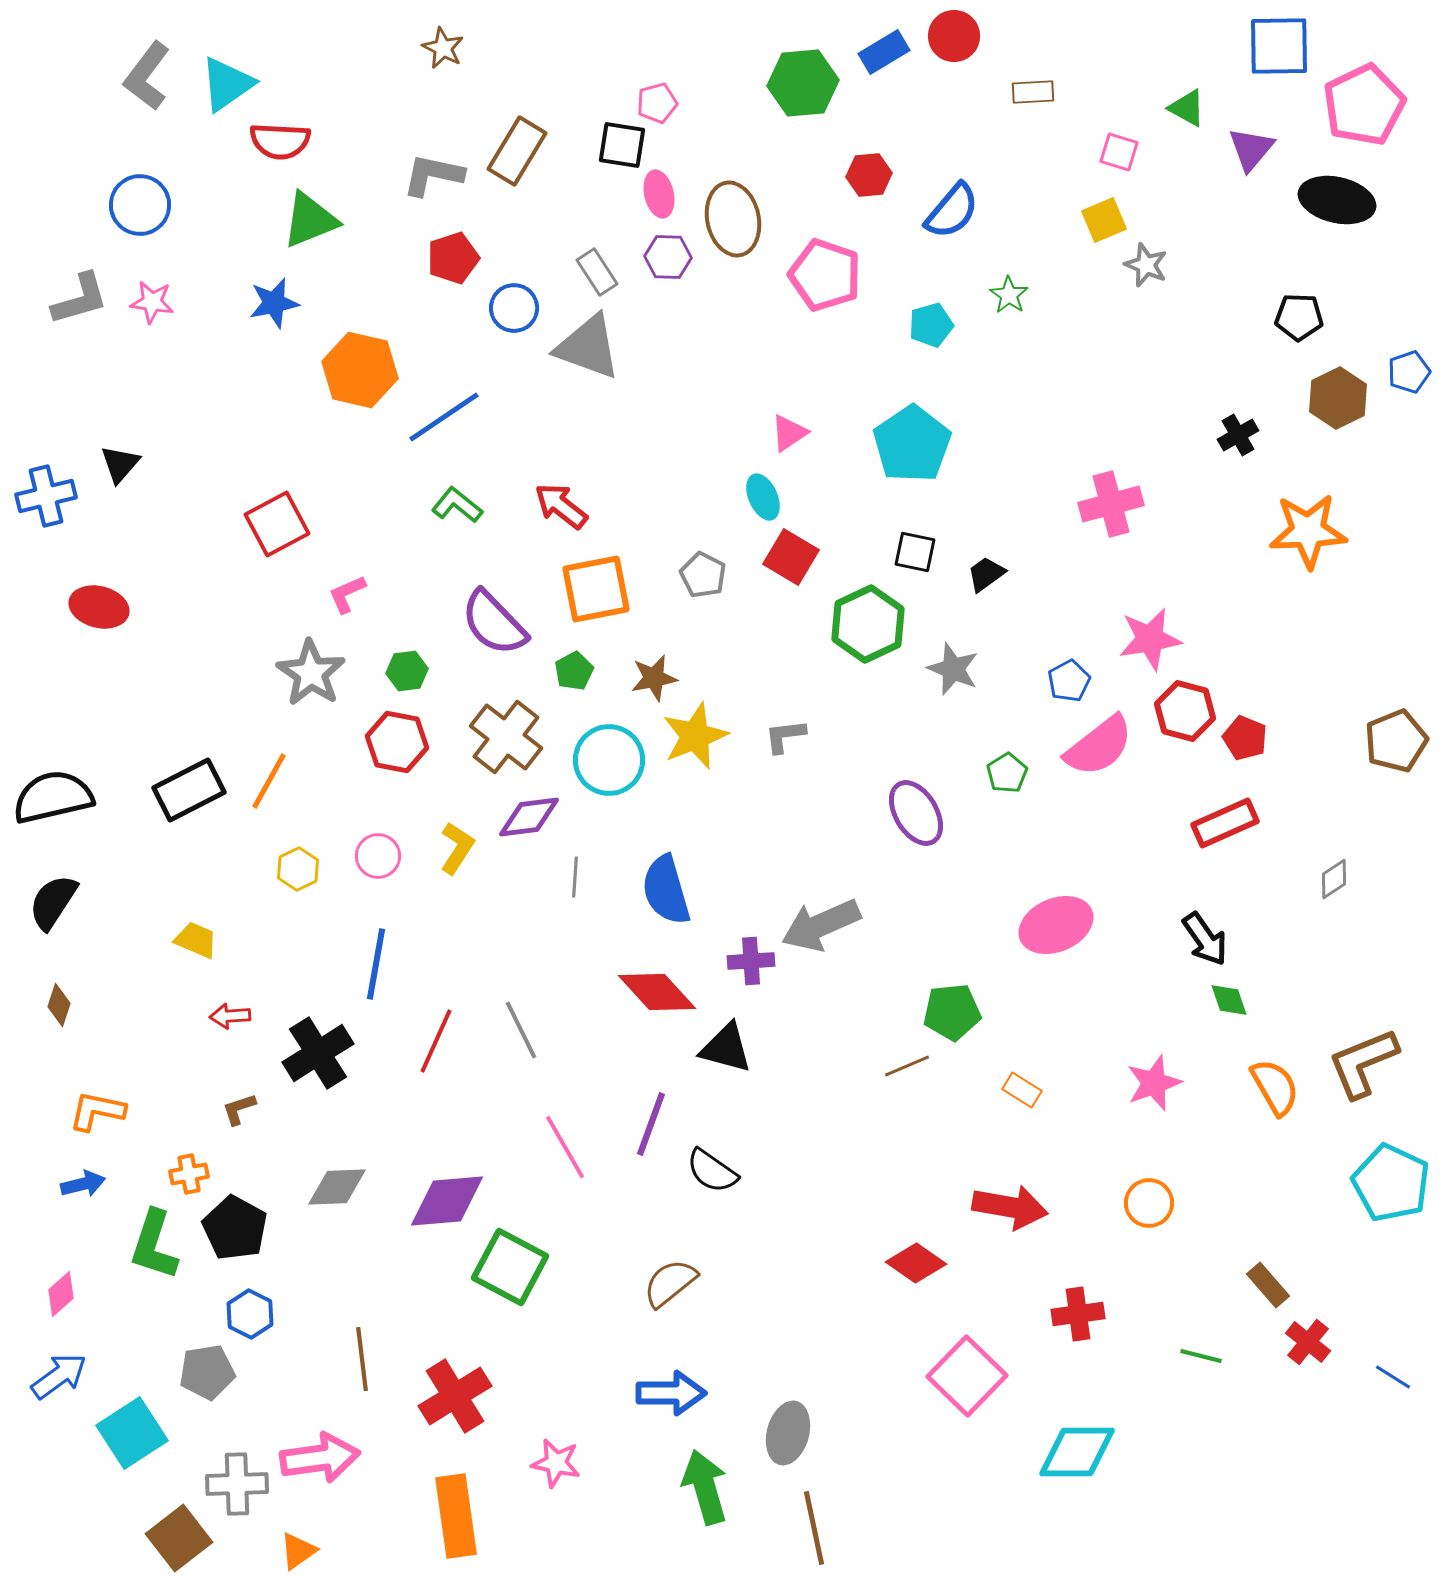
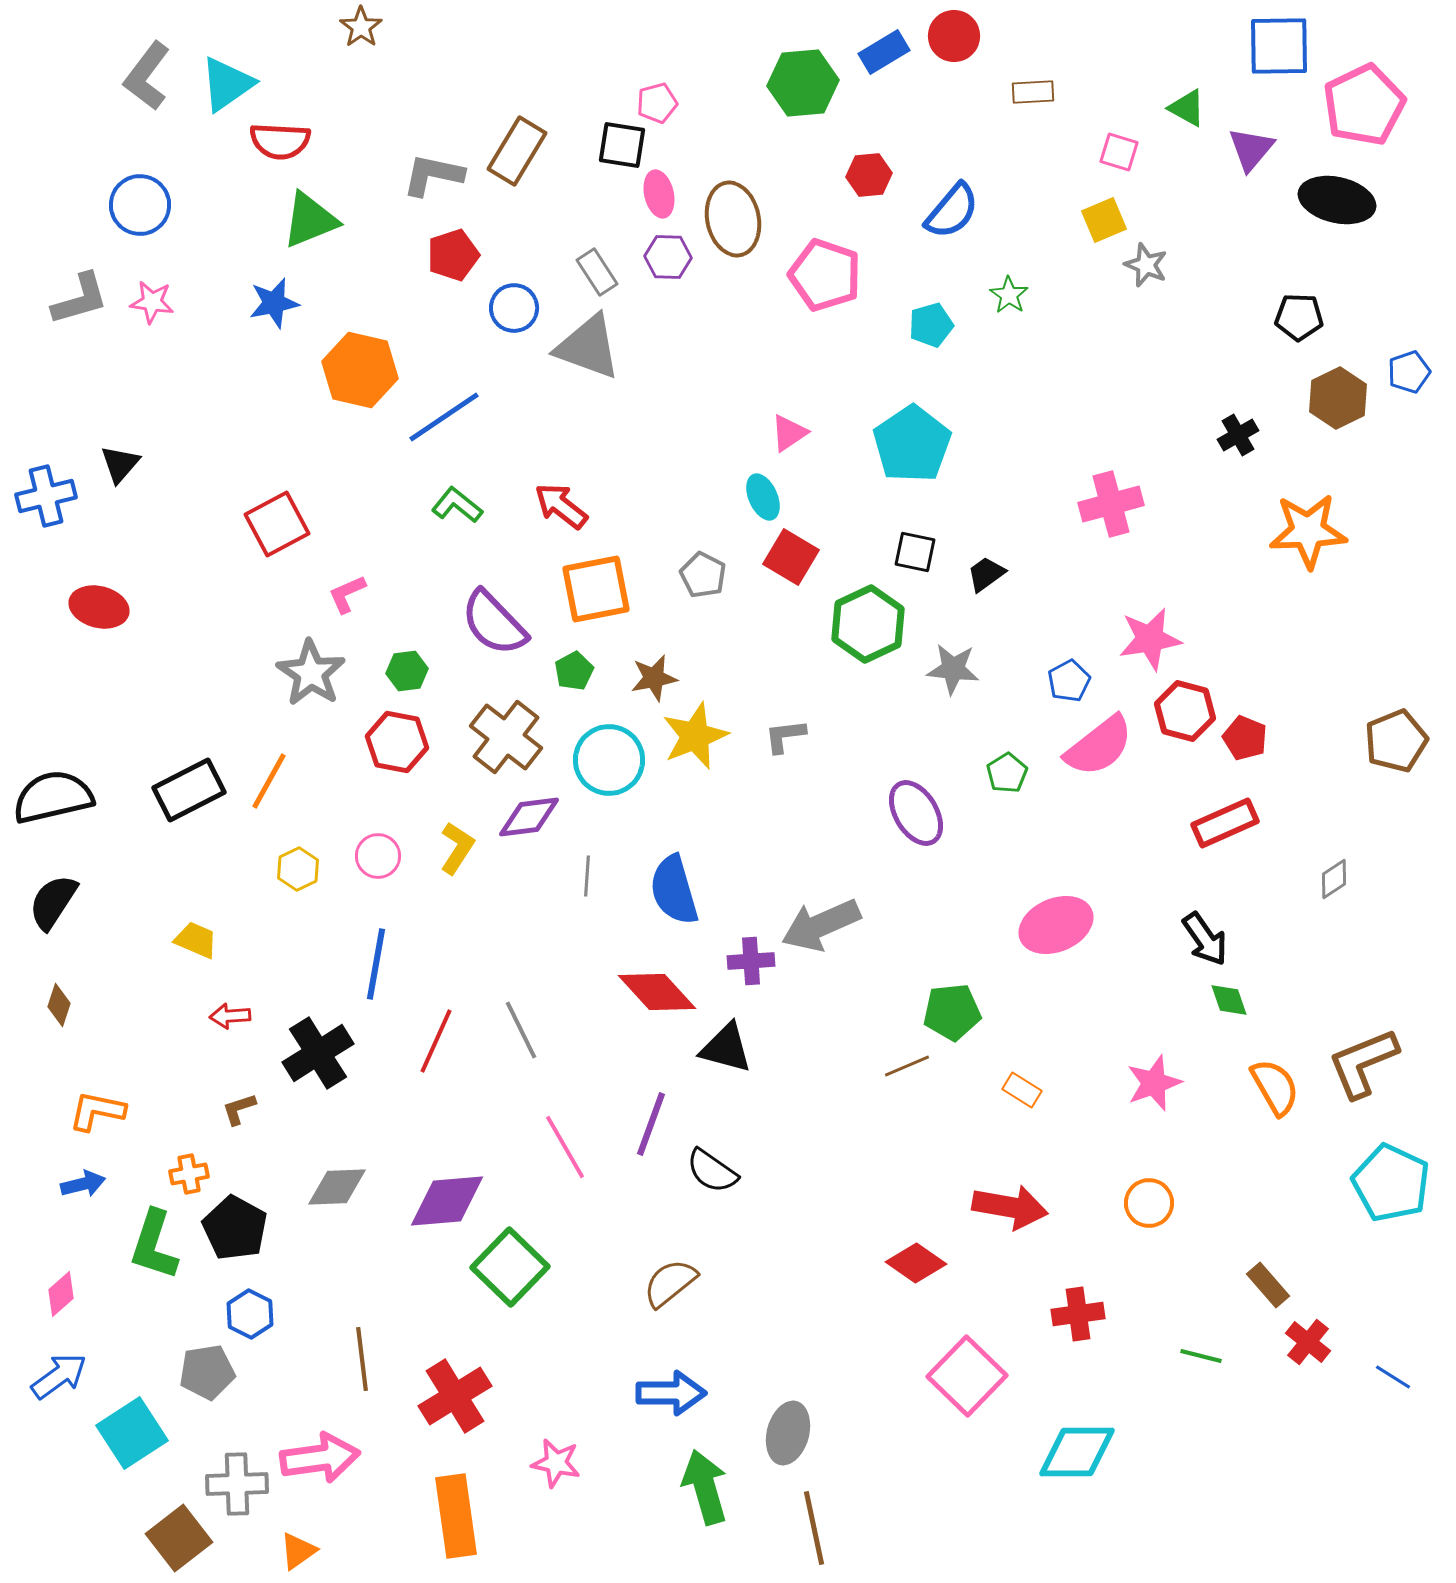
brown star at (443, 48): moved 82 px left, 21 px up; rotated 9 degrees clockwise
red pentagon at (453, 258): moved 3 px up
gray star at (953, 669): rotated 16 degrees counterclockwise
gray line at (575, 877): moved 12 px right, 1 px up
blue semicircle at (666, 890): moved 8 px right
green square at (510, 1267): rotated 16 degrees clockwise
